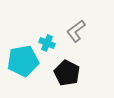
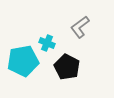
gray L-shape: moved 4 px right, 4 px up
black pentagon: moved 6 px up
